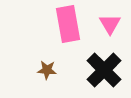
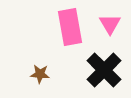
pink rectangle: moved 2 px right, 3 px down
brown star: moved 7 px left, 4 px down
